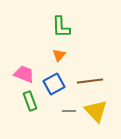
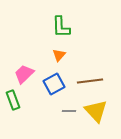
pink trapezoid: rotated 65 degrees counterclockwise
green rectangle: moved 17 px left, 1 px up
